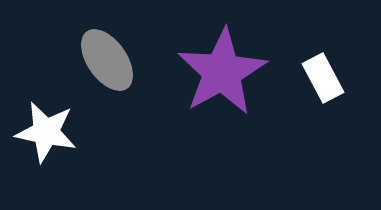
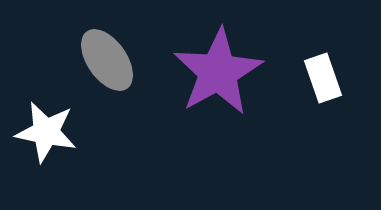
purple star: moved 4 px left
white rectangle: rotated 9 degrees clockwise
